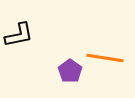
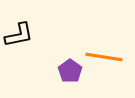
orange line: moved 1 px left, 1 px up
